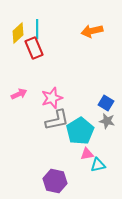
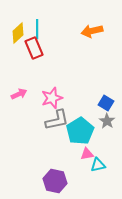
gray star: rotated 21 degrees clockwise
